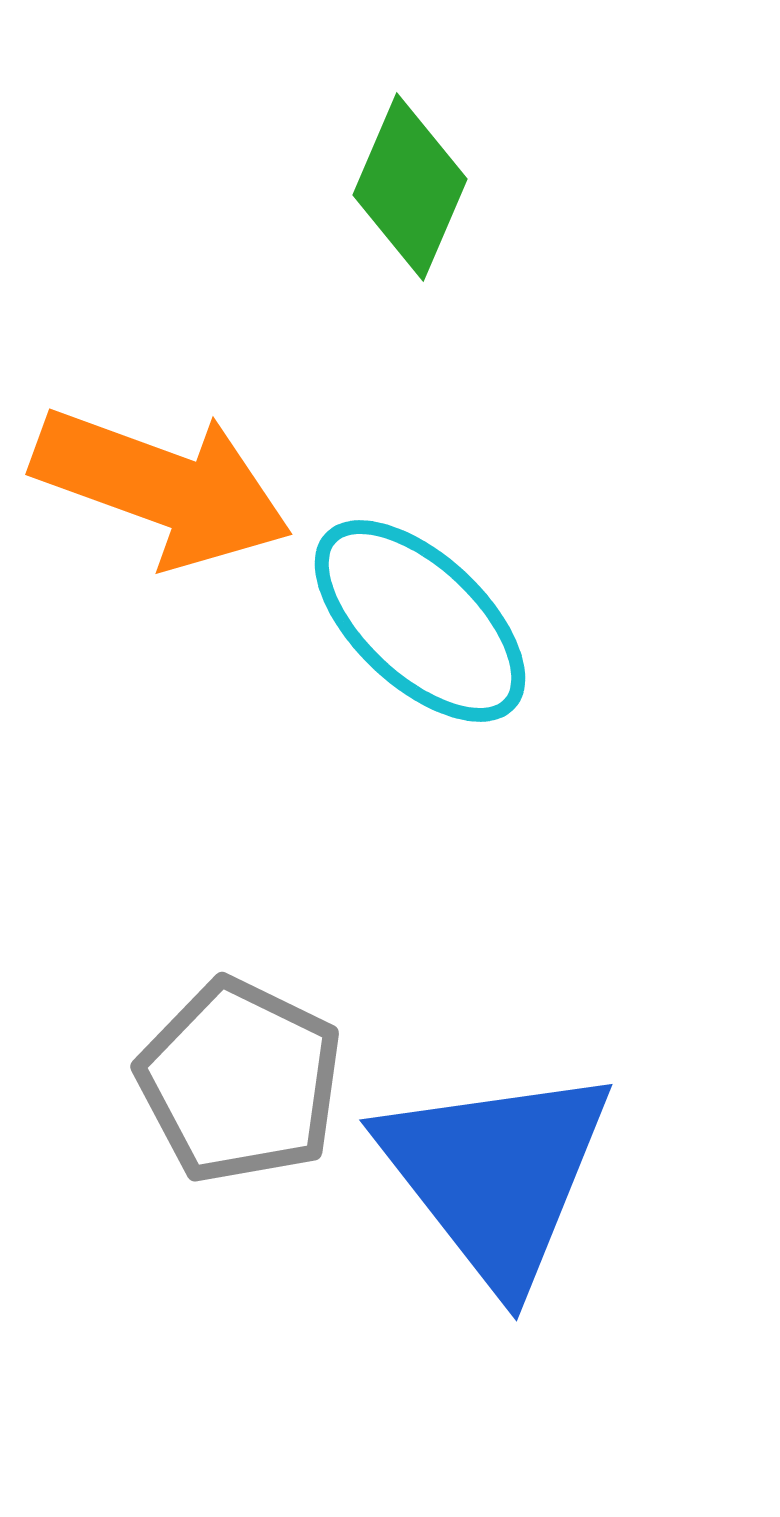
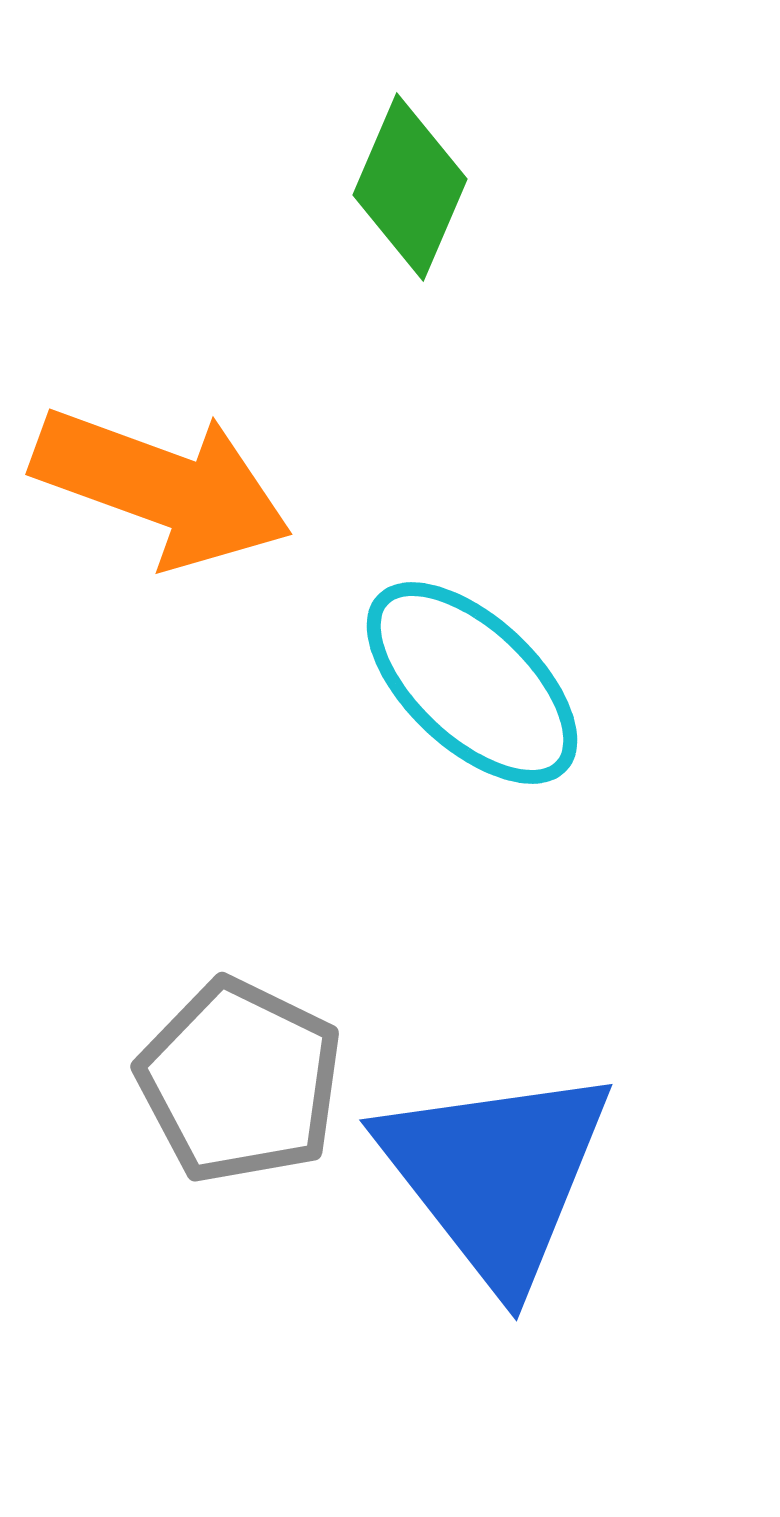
cyan ellipse: moved 52 px right, 62 px down
